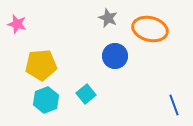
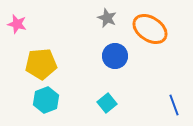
gray star: moved 1 px left
orange ellipse: rotated 20 degrees clockwise
yellow pentagon: moved 1 px up
cyan square: moved 21 px right, 9 px down
